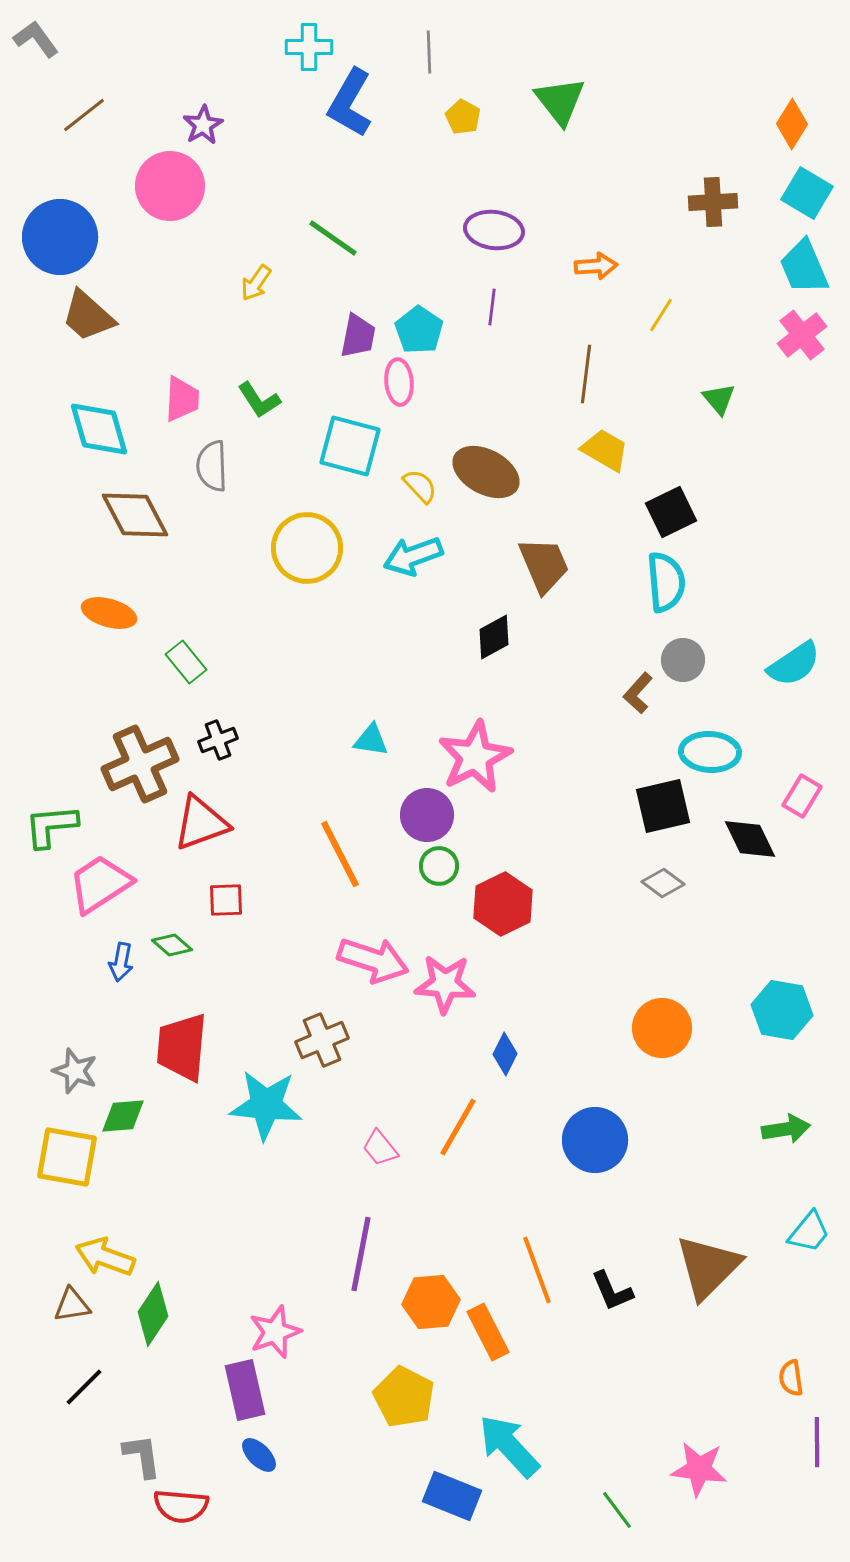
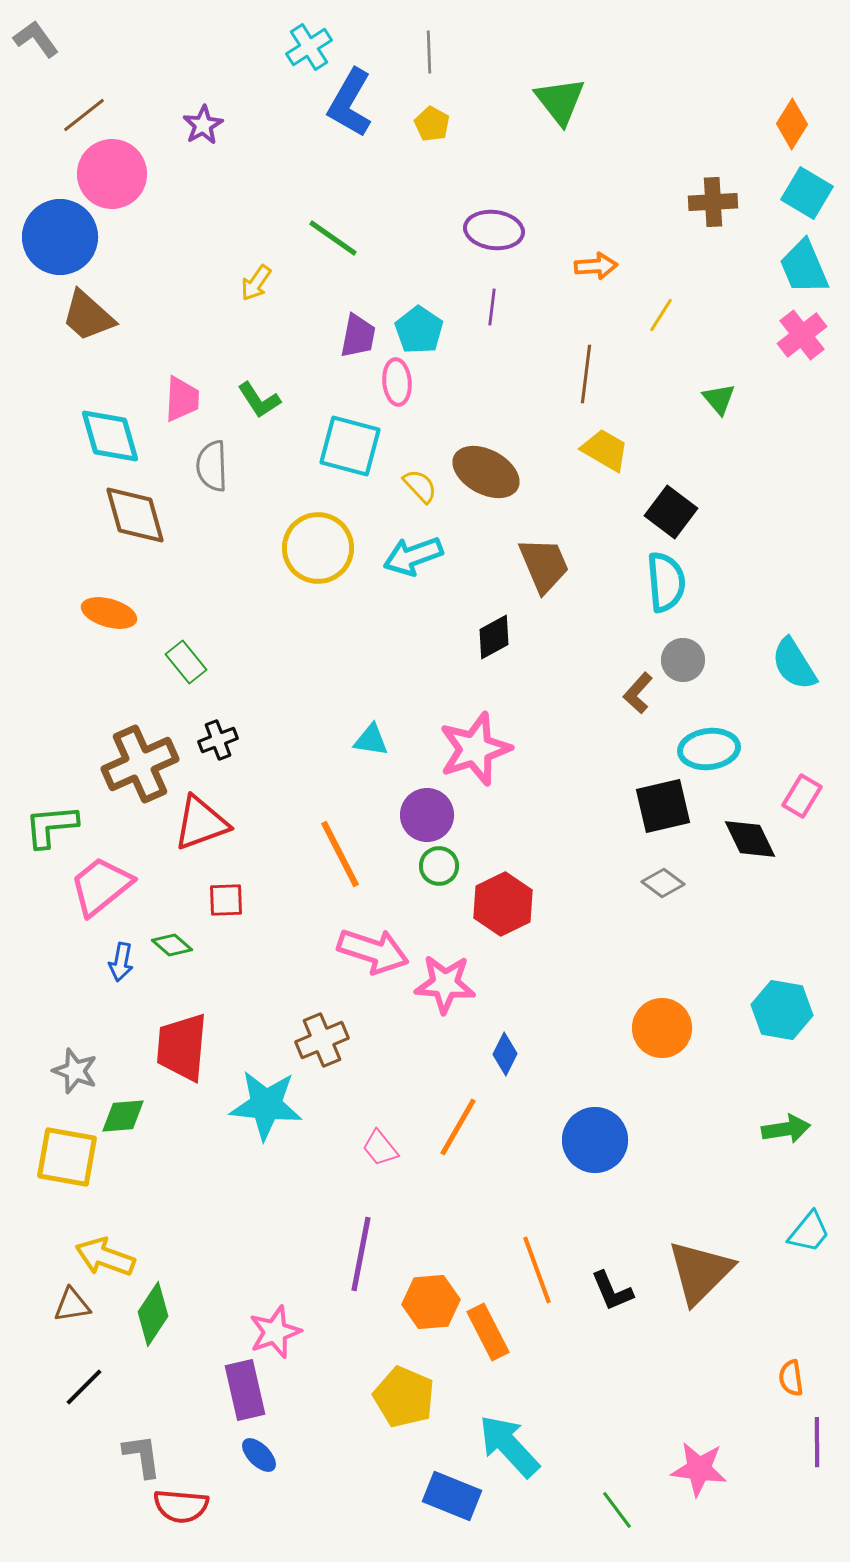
cyan cross at (309, 47): rotated 33 degrees counterclockwise
yellow pentagon at (463, 117): moved 31 px left, 7 px down
pink circle at (170, 186): moved 58 px left, 12 px up
pink ellipse at (399, 382): moved 2 px left
cyan diamond at (99, 429): moved 11 px right, 7 px down
black square at (671, 512): rotated 27 degrees counterclockwise
brown diamond at (135, 515): rotated 12 degrees clockwise
yellow circle at (307, 548): moved 11 px right
cyan semicircle at (794, 664): rotated 92 degrees clockwise
cyan ellipse at (710, 752): moved 1 px left, 3 px up; rotated 10 degrees counterclockwise
pink star at (475, 757): moved 8 px up; rotated 8 degrees clockwise
pink trapezoid at (100, 884): moved 1 px right, 2 px down; rotated 6 degrees counterclockwise
pink arrow at (373, 960): moved 9 px up
brown triangle at (708, 1267): moved 8 px left, 5 px down
yellow pentagon at (404, 1397): rotated 4 degrees counterclockwise
